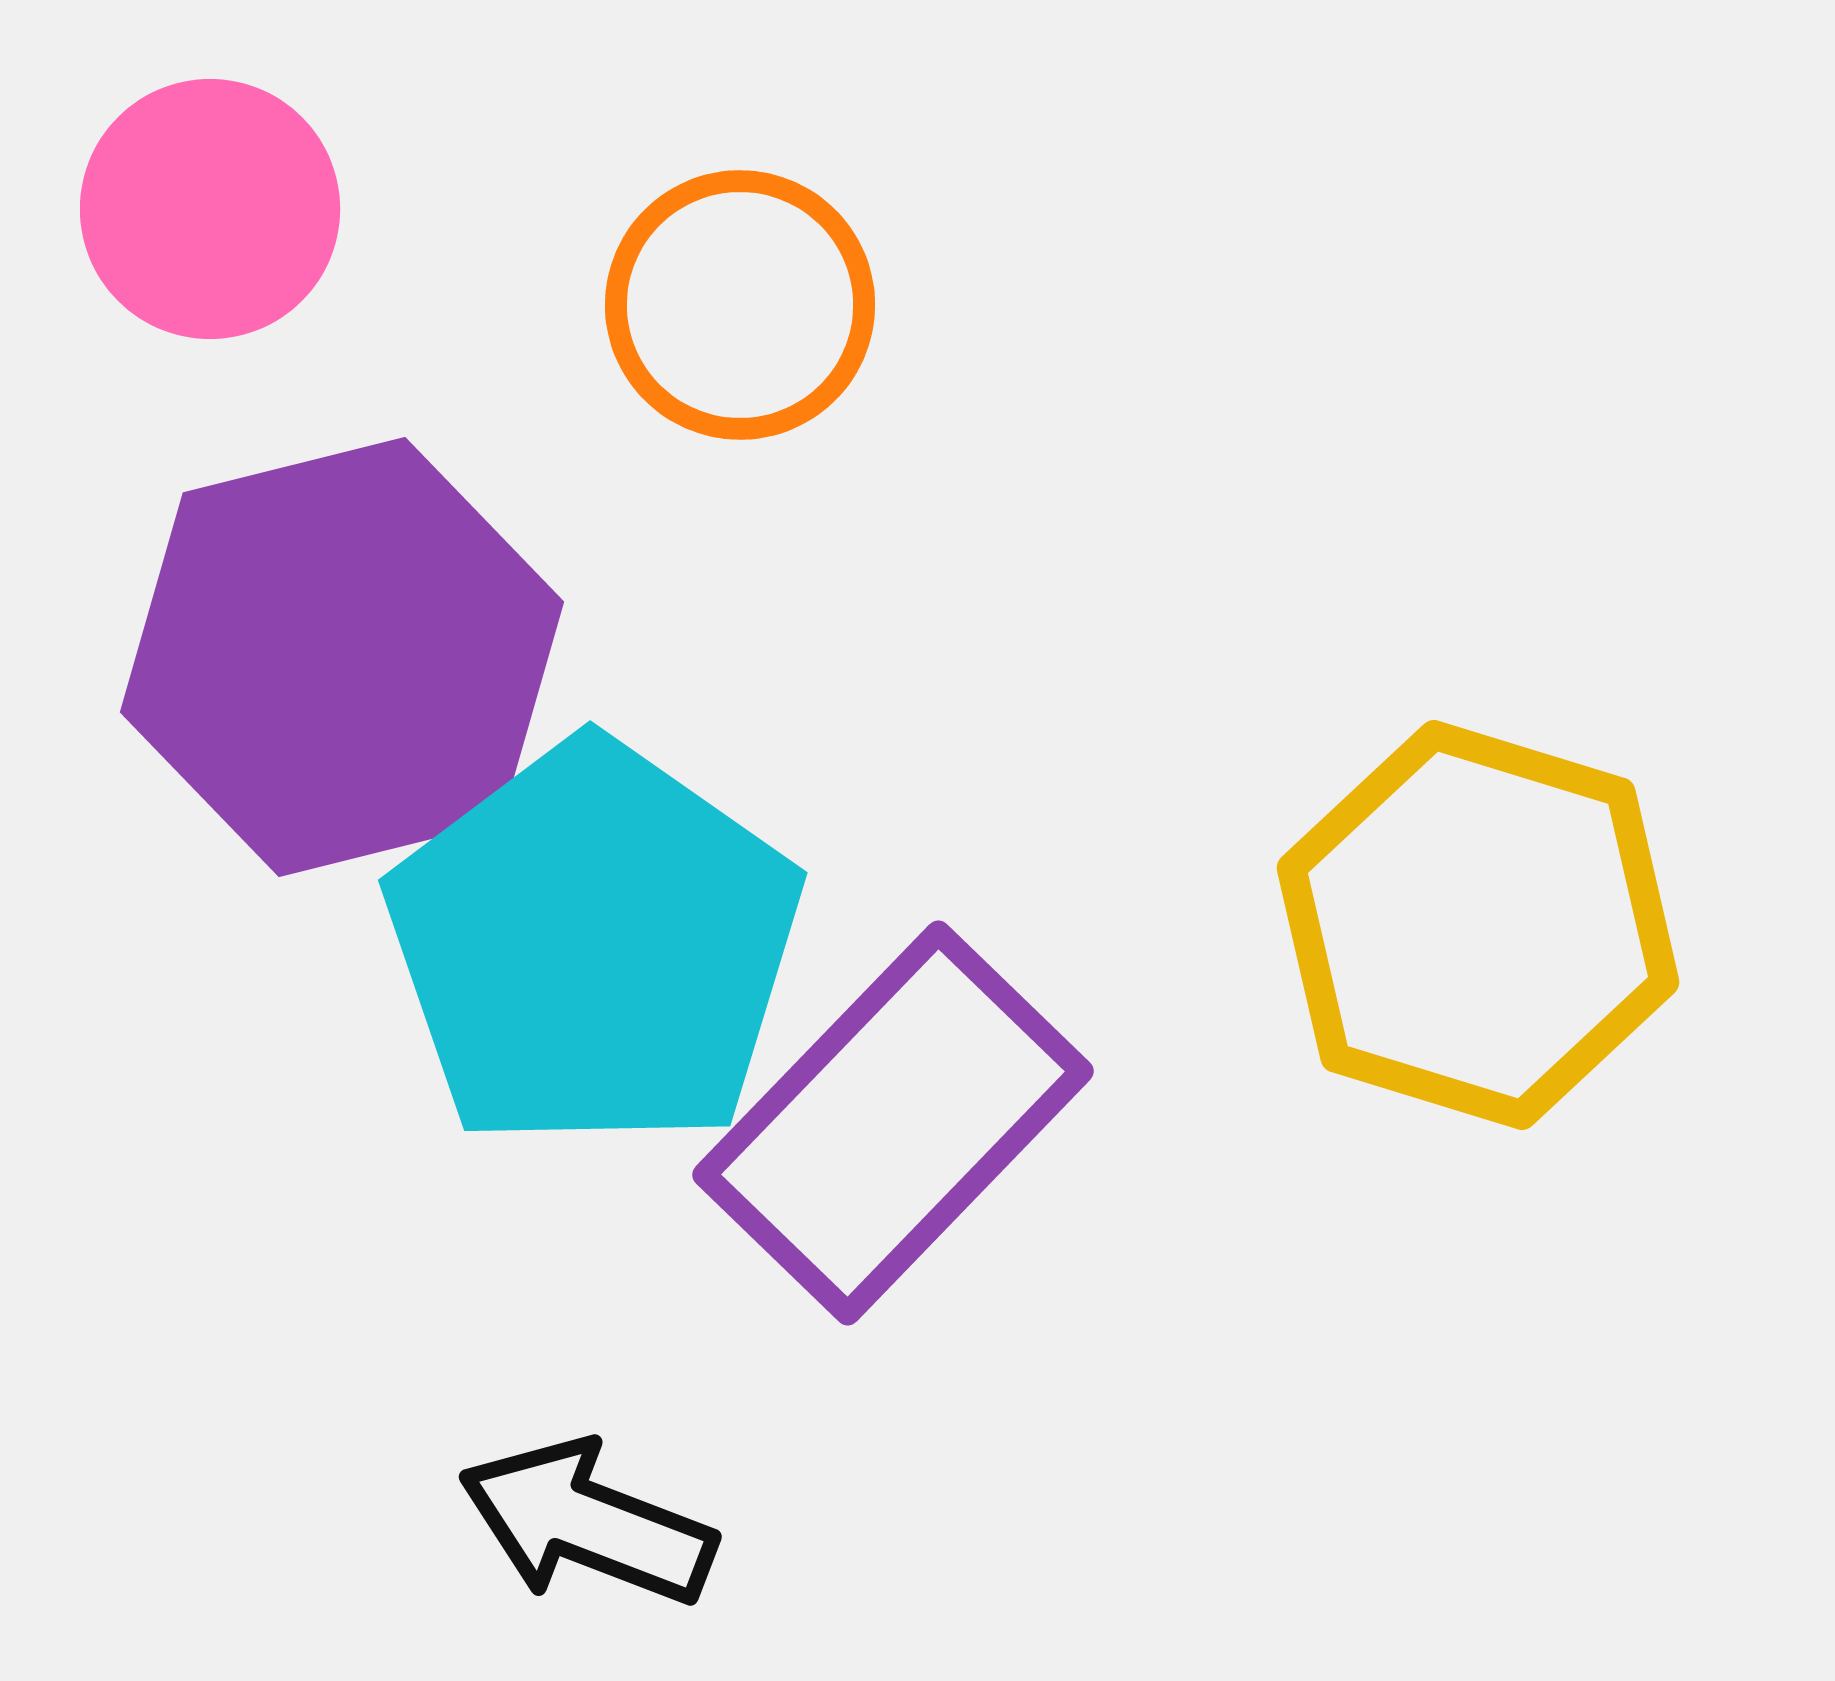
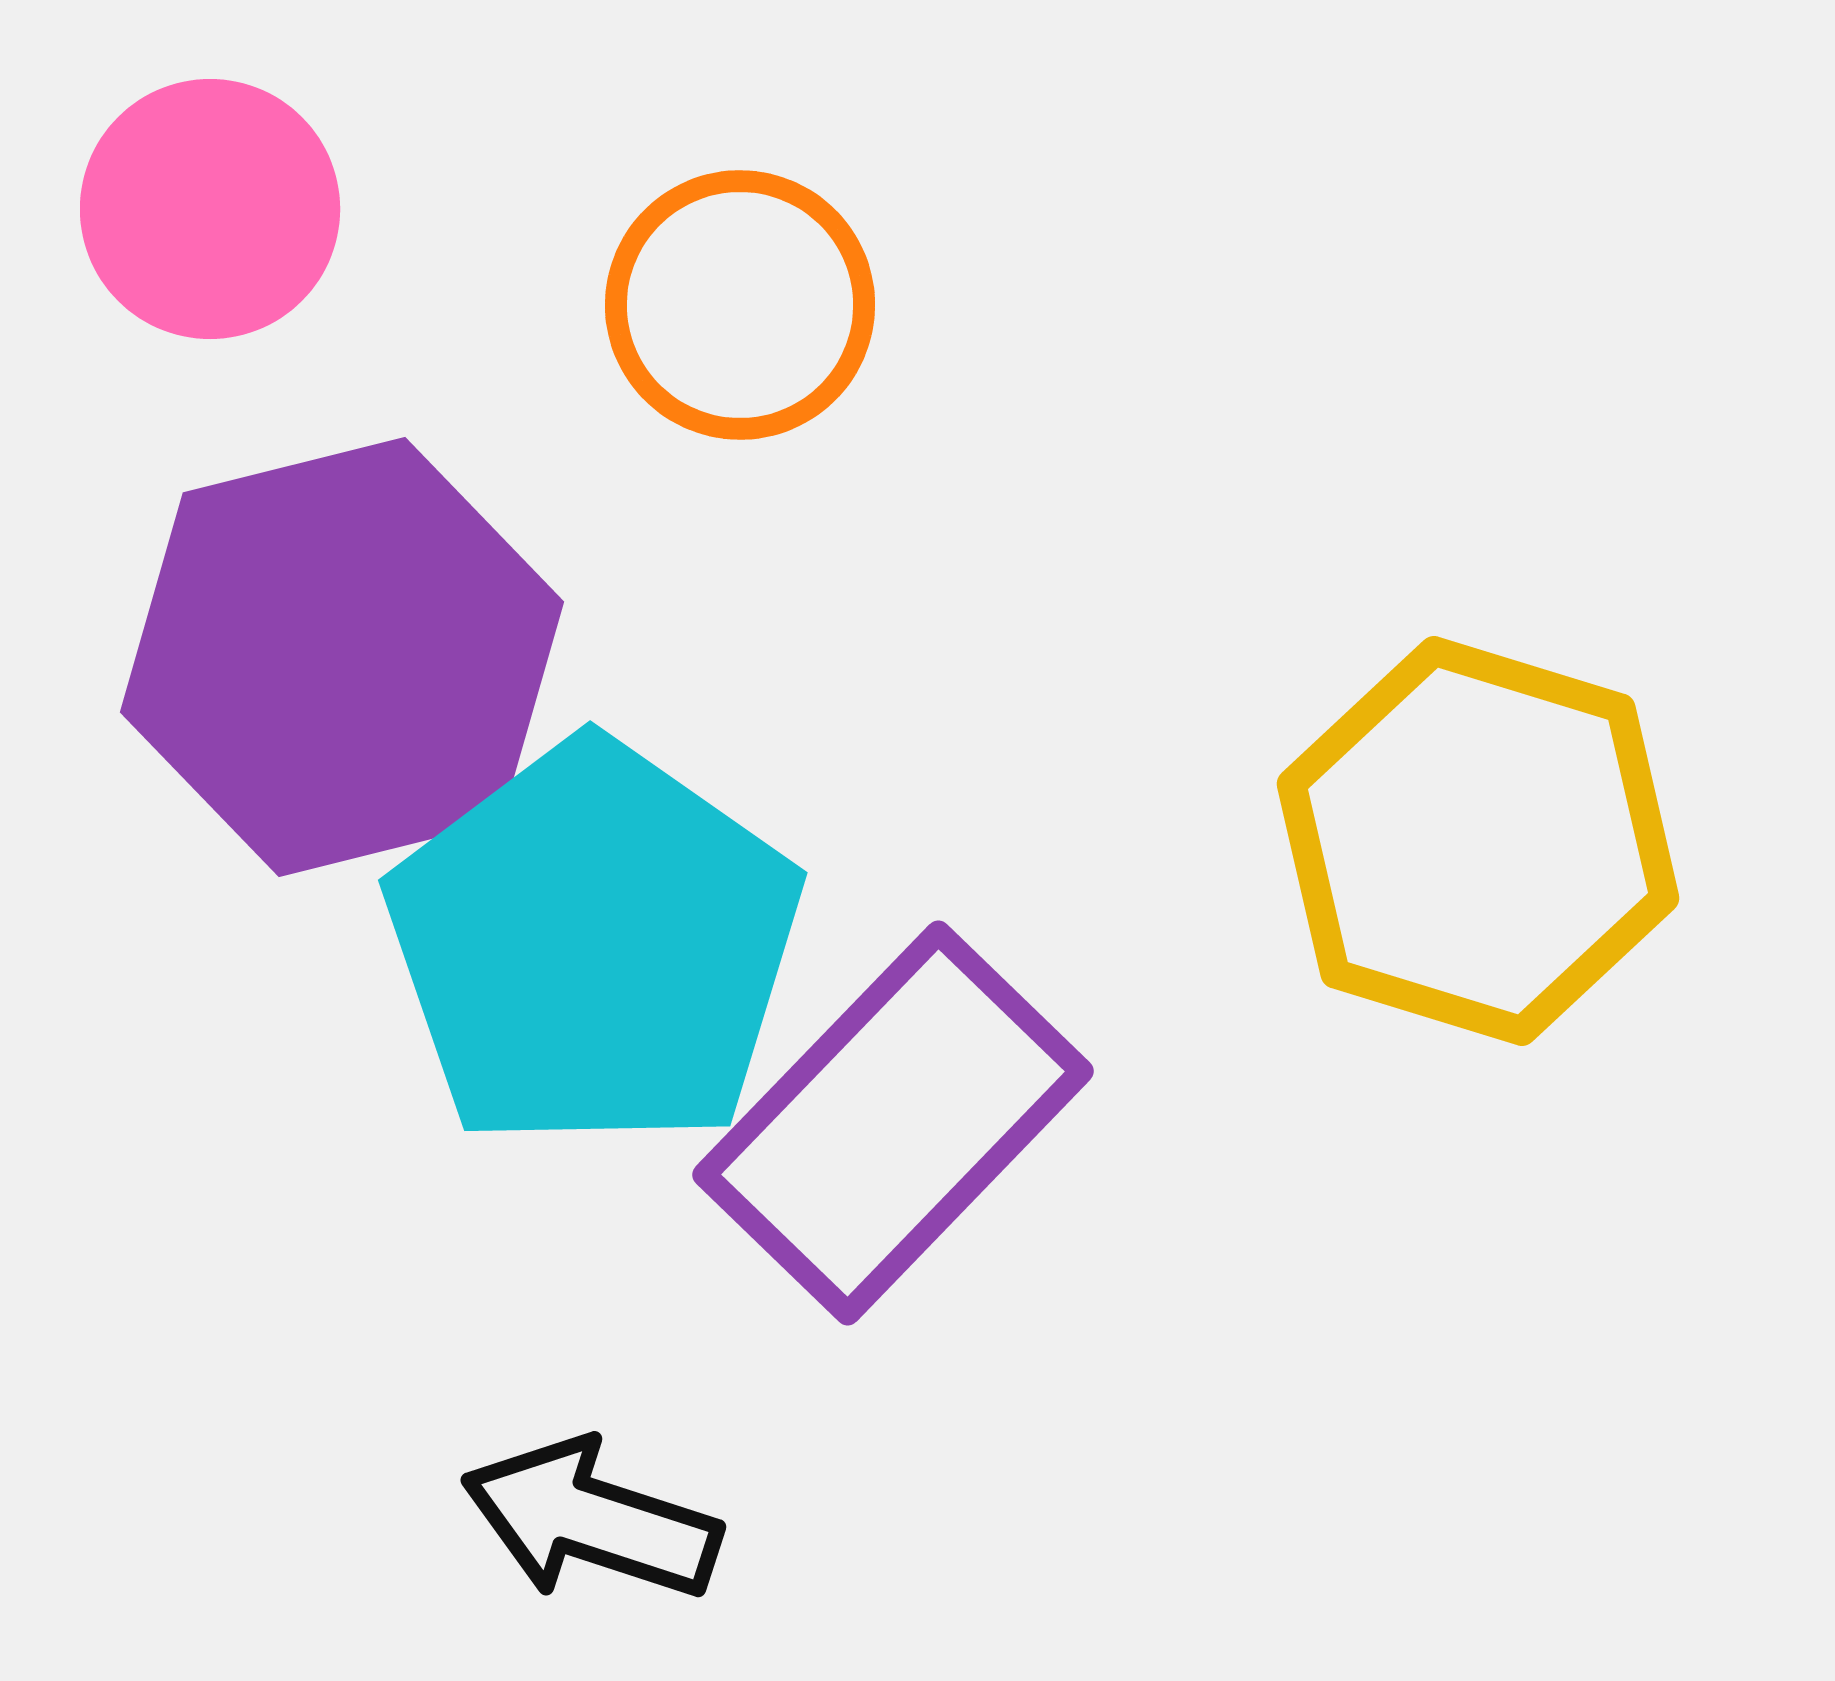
yellow hexagon: moved 84 px up
black arrow: moved 4 px right, 3 px up; rotated 3 degrees counterclockwise
